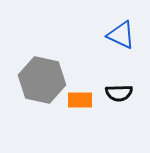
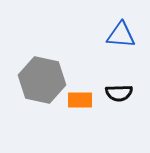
blue triangle: rotated 20 degrees counterclockwise
